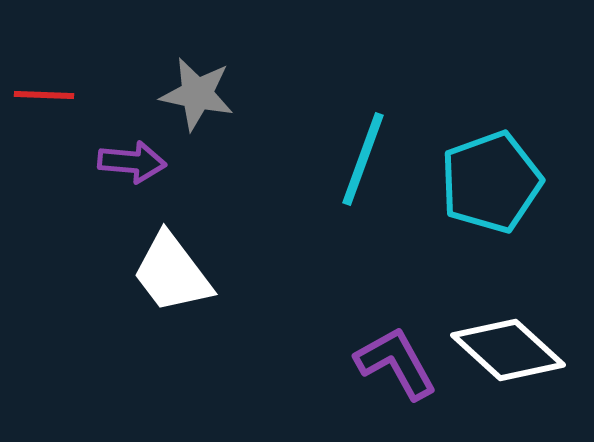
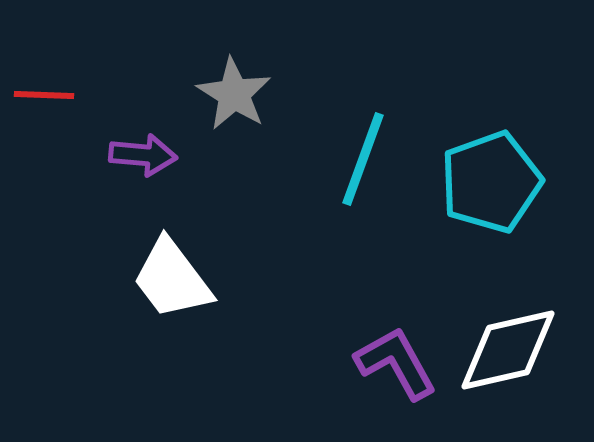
gray star: moved 37 px right; rotated 20 degrees clockwise
purple arrow: moved 11 px right, 7 px up
white trapezoid: moved 6 px down
white diamond: rotated 55 degrees counterclockwise
